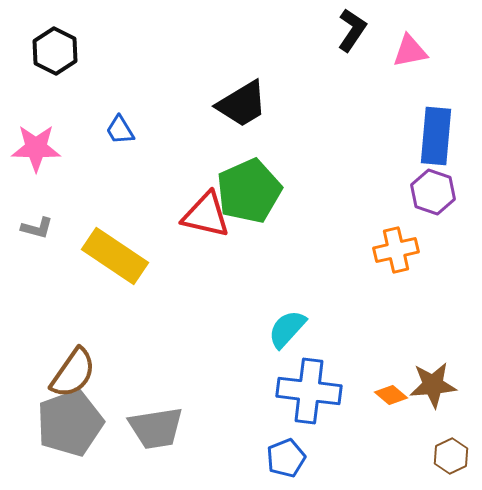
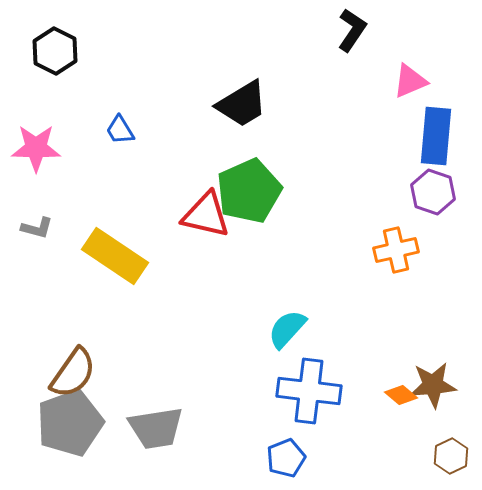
pink triangle: moved 30 px down; rotated 12 degrees counterclockwise
orange diamond: moved 10 px right
